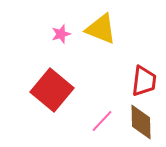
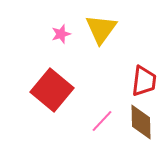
yellow triangle: rotated 44 degrees clockwise
